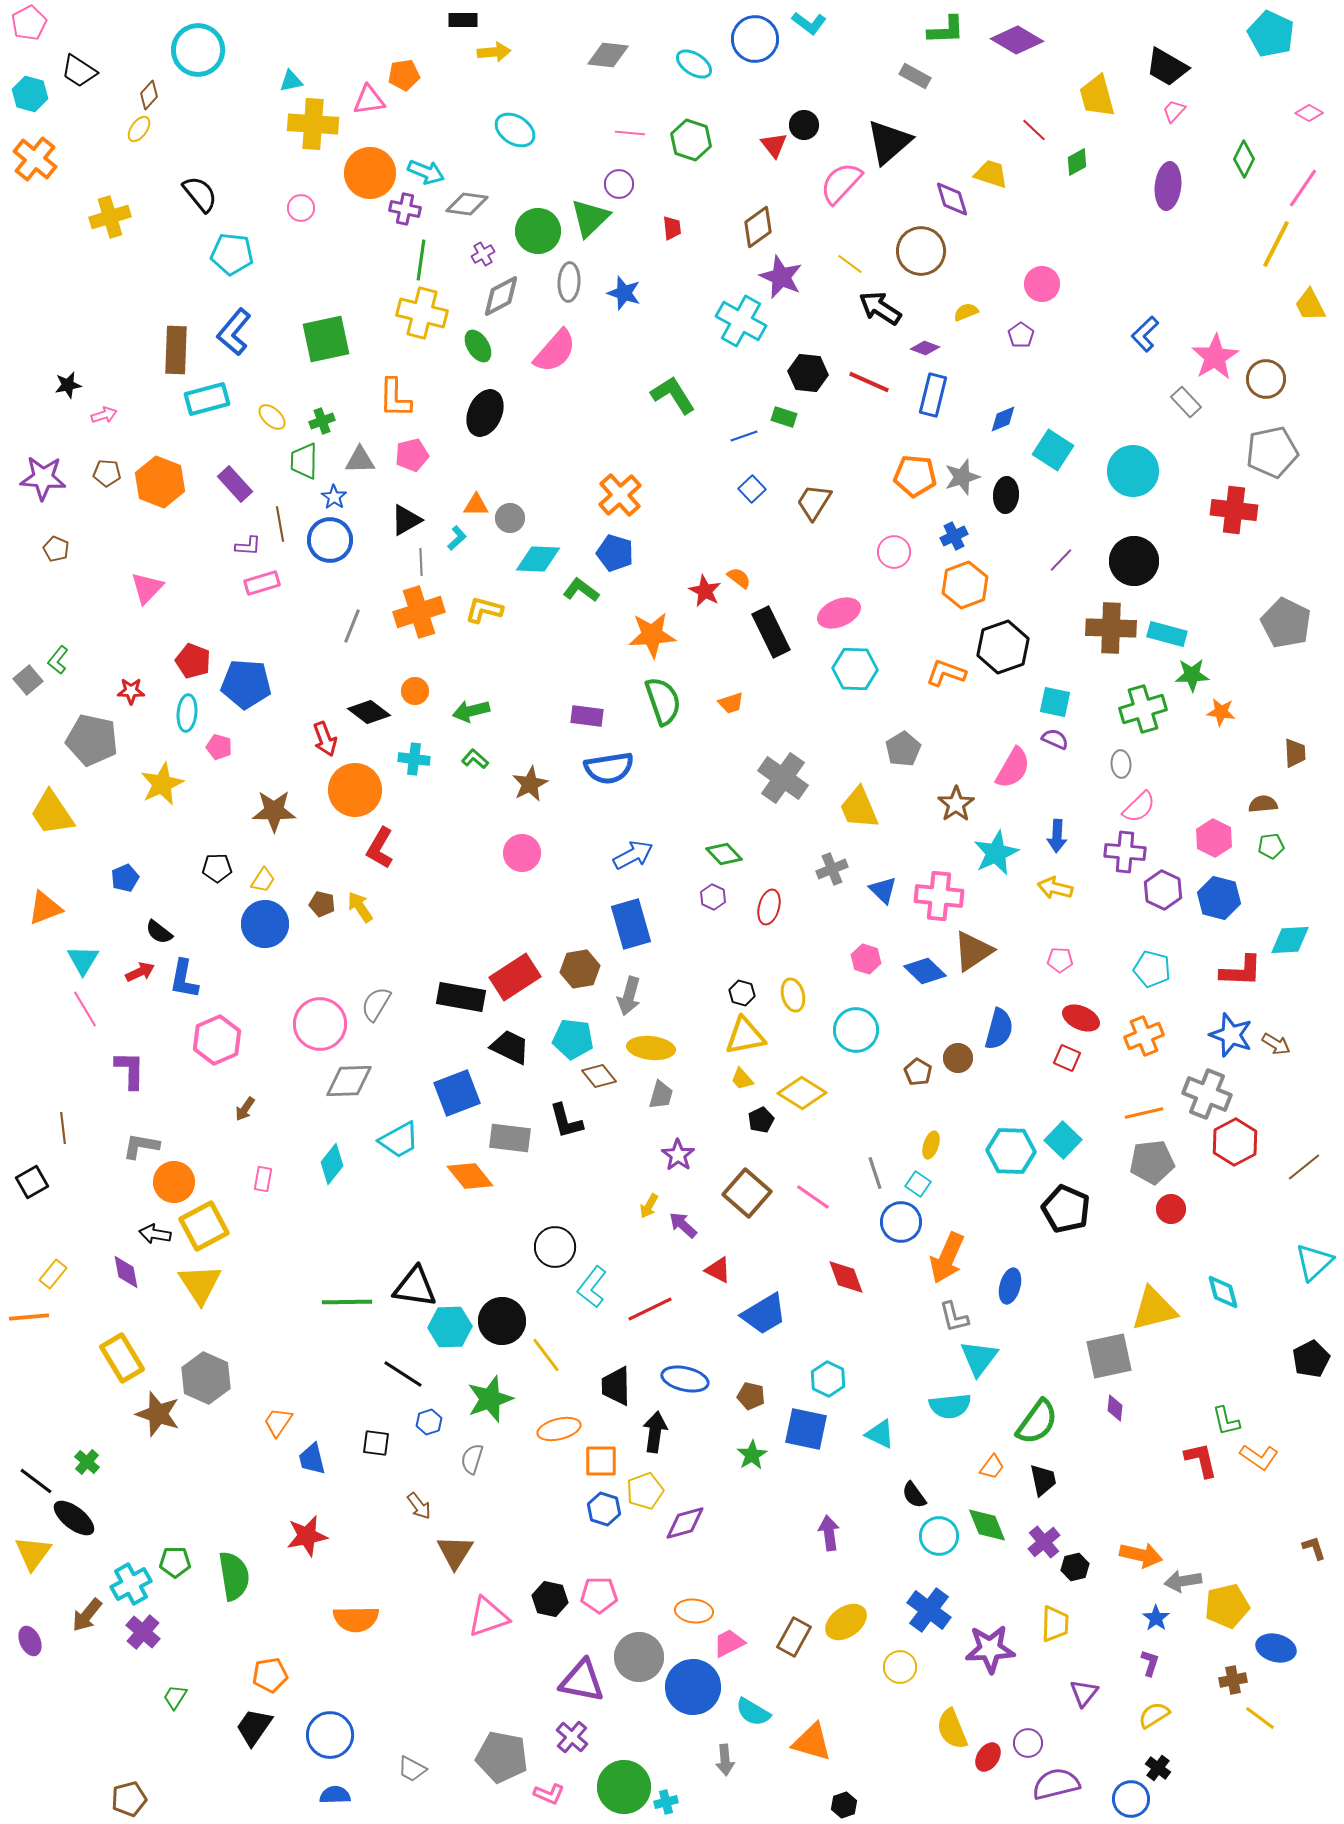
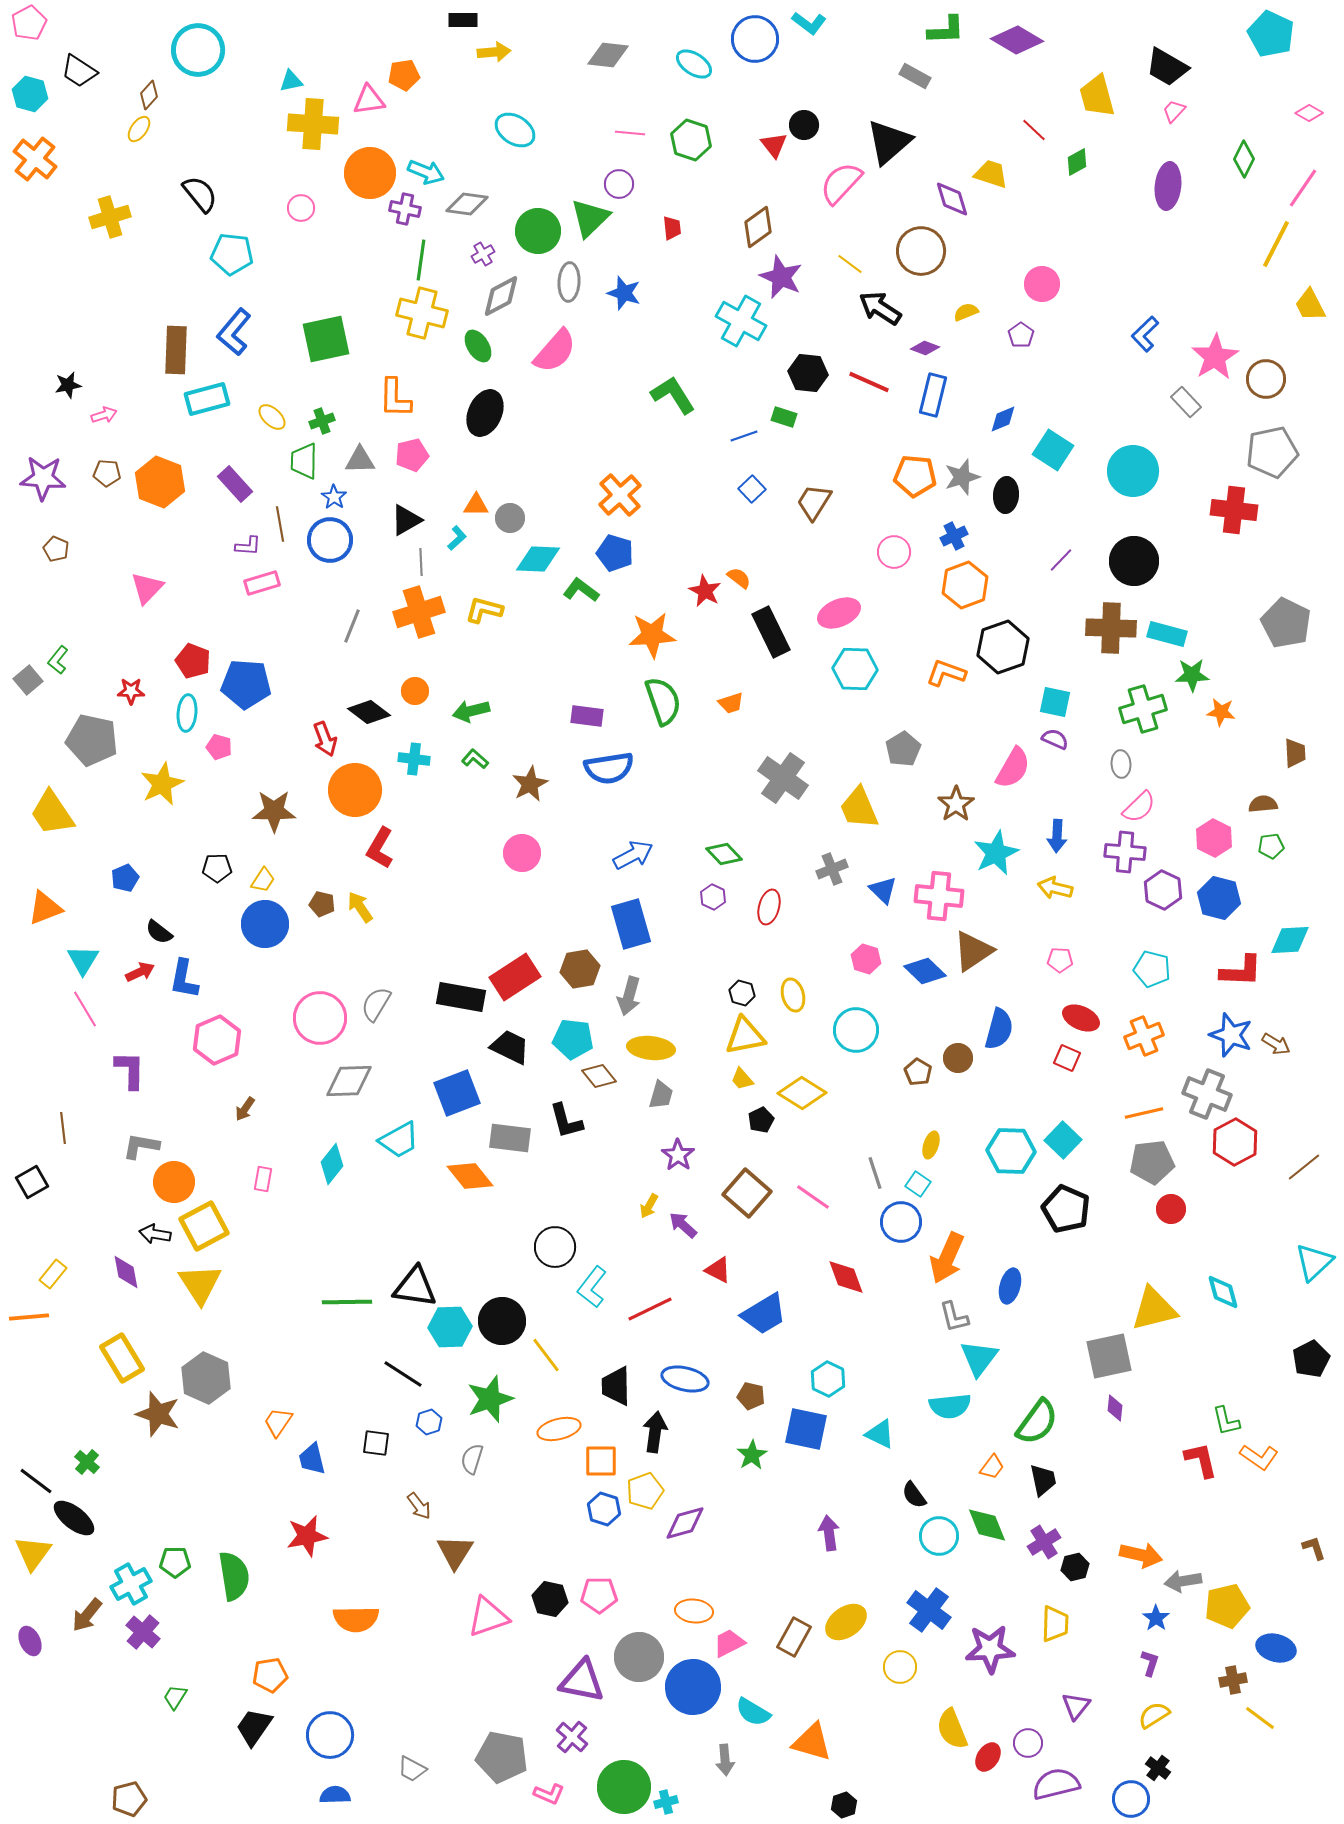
pink circle at (320, 1024): moved 6 px up
purple cross at (1044, 1542): rotated 8 degrees clockwise
purple triangle at (1084, 1693): moved 8 px left, 13 px down
